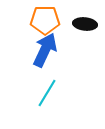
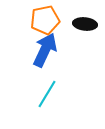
orange pentagon: rotated 12 degrees counterclockwise
cyan line: moved 1 px down
